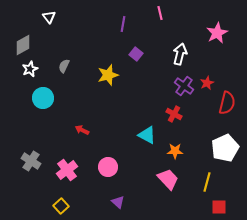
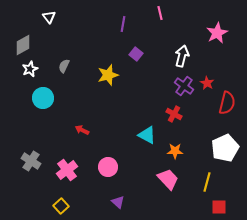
white arrow: moved 2 px right, 2 px down
red star: rotated 16 degrees counterclockwise
